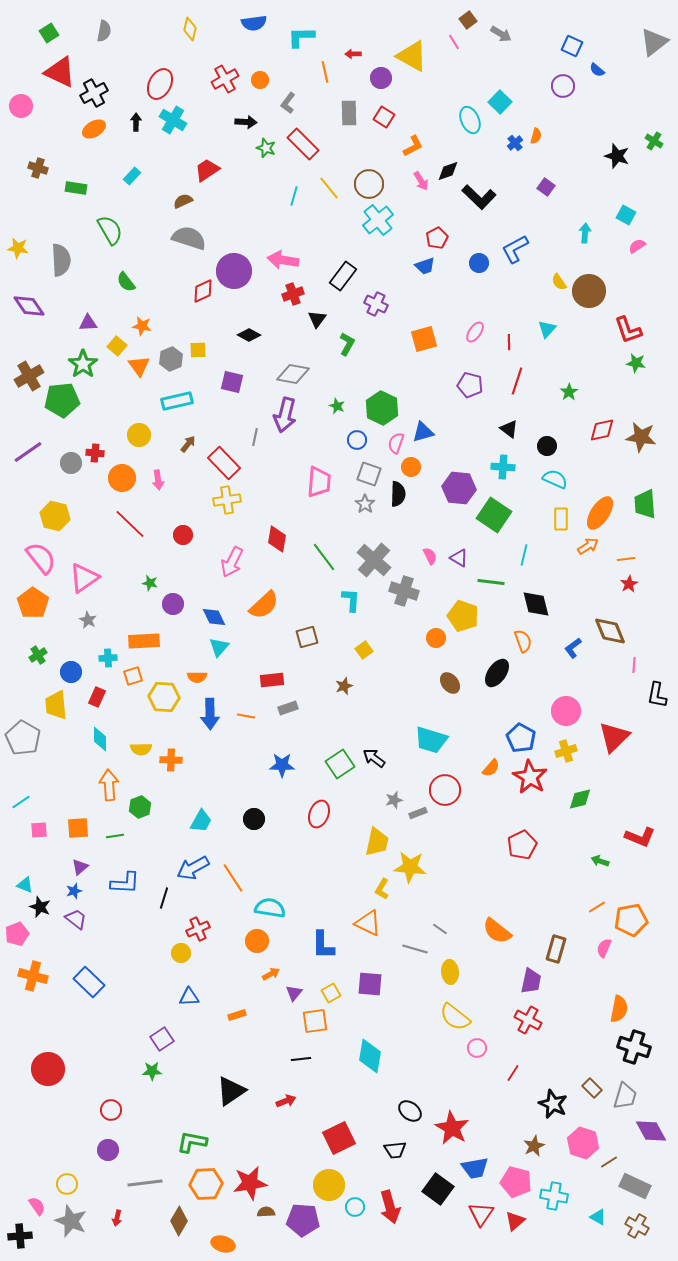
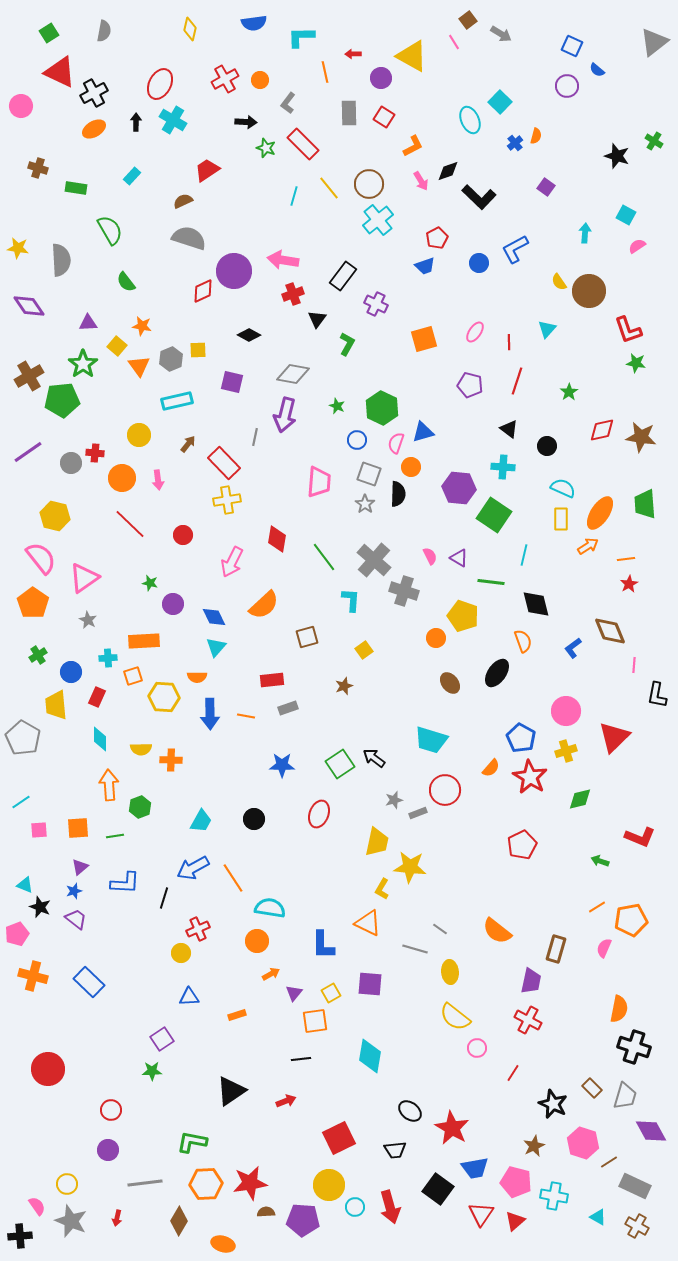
purple circle at (563, 86): moved 4 px right
cyan semicircle at (555, 479): moved 8 px right, 9 px down
cyan triangle at (219, 647): moved 3 px left
